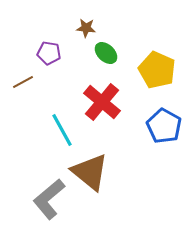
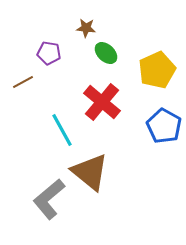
yellow pentagon: rotated 24 degrees clockwise
